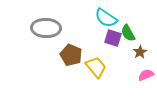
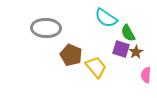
purple square: moved 8 px right, 11 px down
brown star: moved 4 px left
pink semicircle: rotated 63 degrees counterclockwise
